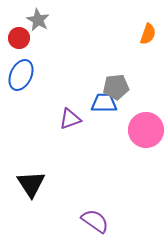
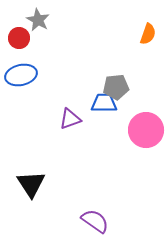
blue ellipse: rotated 52 degrees clockwise
